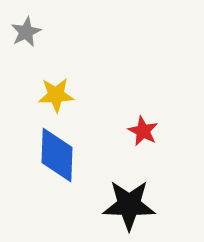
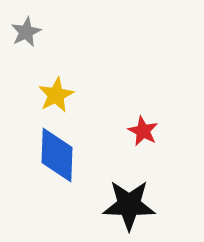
yellow star: rotated 24 degrees counterclockwise
